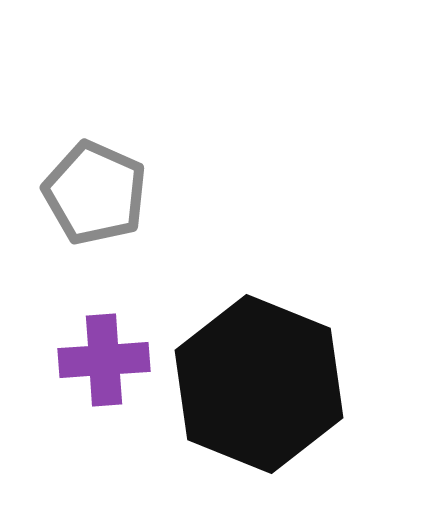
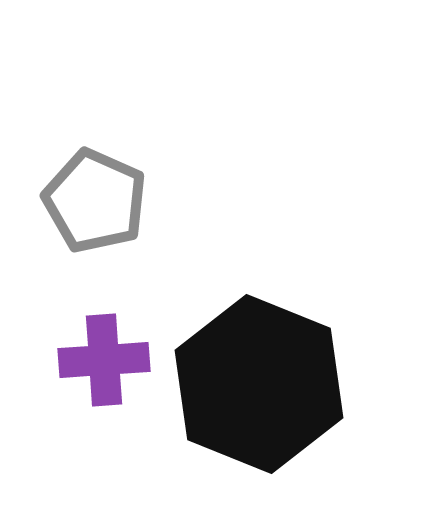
gray pentagon: moved 8 px down
